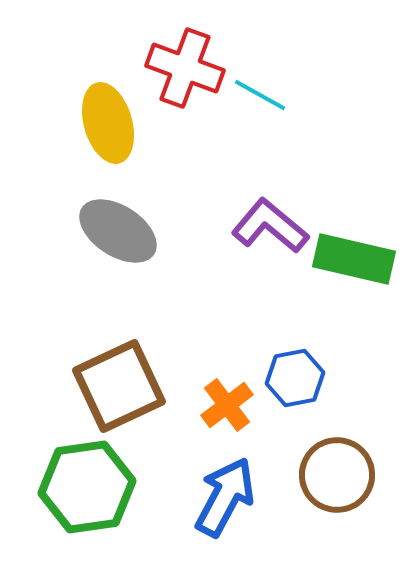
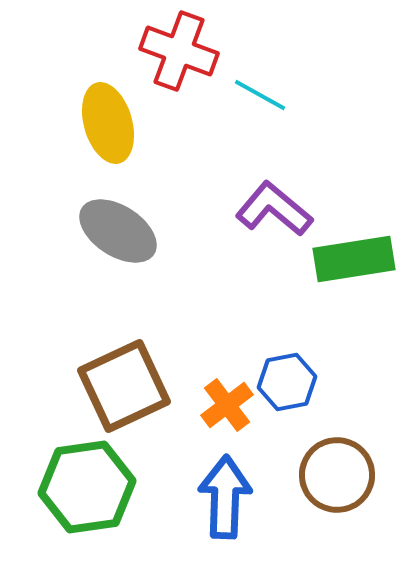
red cross: moved 6 px left, 17 px up
purple L-shape: moved 4 px right, 17 px up
green rectangle: rotated 22 degrees counterclockwise
blue hexagon: moved 8 px left, 4 px down
brown square: moved 5 px right
blue arrow: rotated 26 degrees counterclockwise
